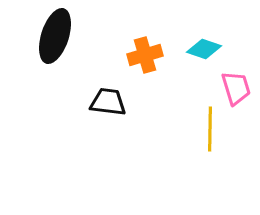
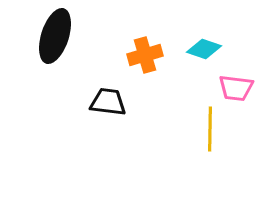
pink trapezoid: rotated 114 degrees clockwise
